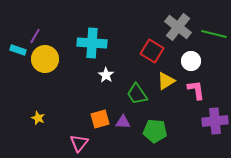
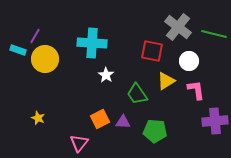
red square: rotated 20 degrees counterclockwise
white circle: moved 2 px left
orange square: rotated 12 degrees counterclockwise
